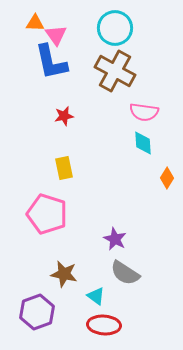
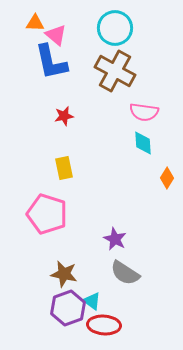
pink triangle: rotated 15 degrees counterclockwise
cyan triangle: moved 4 px left, 5 px down
purple hexagon: moved 31 px right, 4 px up
